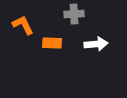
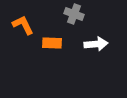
gray cross: rotated 24 degrees clockwise
